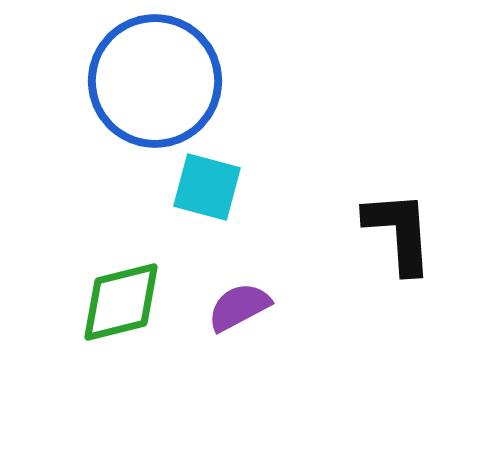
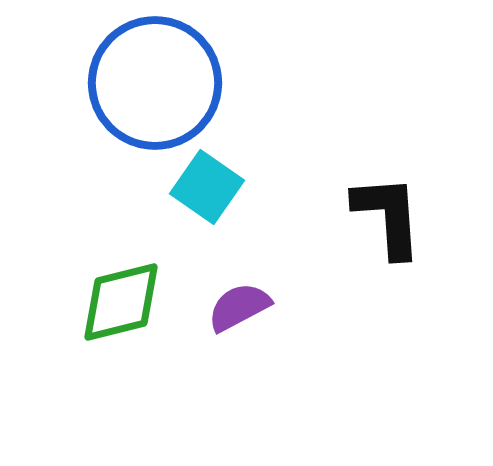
blue circle: moved 2 px down
cyan square: rotated 20 degrees clockwise
black L-shape: moved 11 px left, 16 px up
